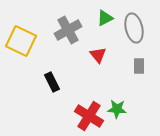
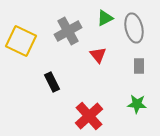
gray cross: moved 1 px down
green star: moved 20 px right, 5 px up
red cross: rotated 16 degrees clockwise
